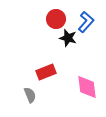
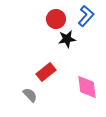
blue L-shape: moved 6 px up
black star: moved 1 px left, 1 px down; rotated 24 degrees counterclockwise
red rectangle: rotated 18 degrees counterclockwise
gray semicircle: rotated 21 degrees counterclockwise
